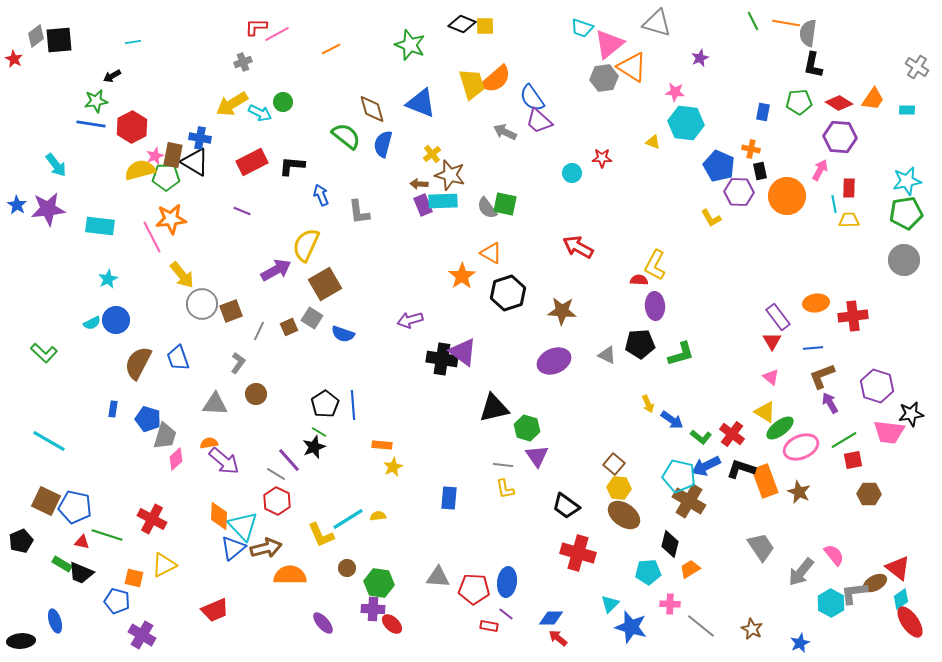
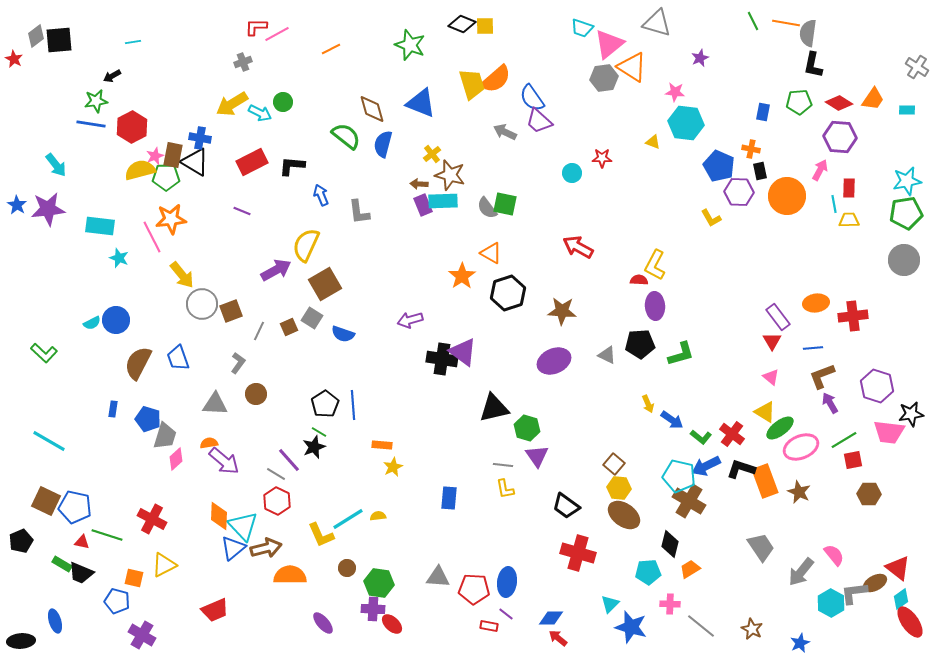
cyan star at (108, 279): moved 11 px right, 21 px up; rotated 24 degrees counterclockwise
